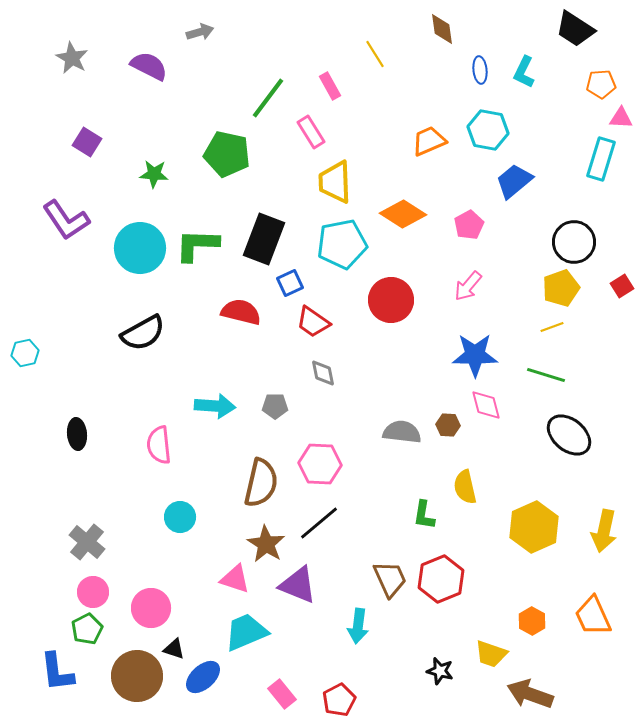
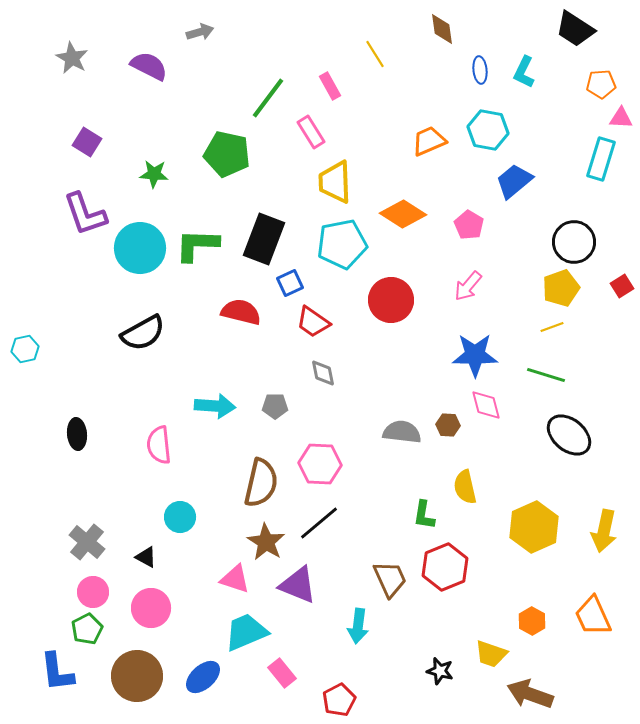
purple L-shape at (66, 220): moved 19 px right, 6 px up; rotated 15 degrees clockwise
pink pentagon at (469, 225): rotated 12 degrees counterclockwise
cyan hexagon at (25, 353): moved 4 px up
brown star at (266, 544): moved 2 px up
red hexagon at (441, 579): moved 4 px right, 12 px up
black triangle at (174, 649): moved 28 px left, 92 px up; rotated 10 degrees clockwise
pink rectangle at (282, 694): moved 21 px up
